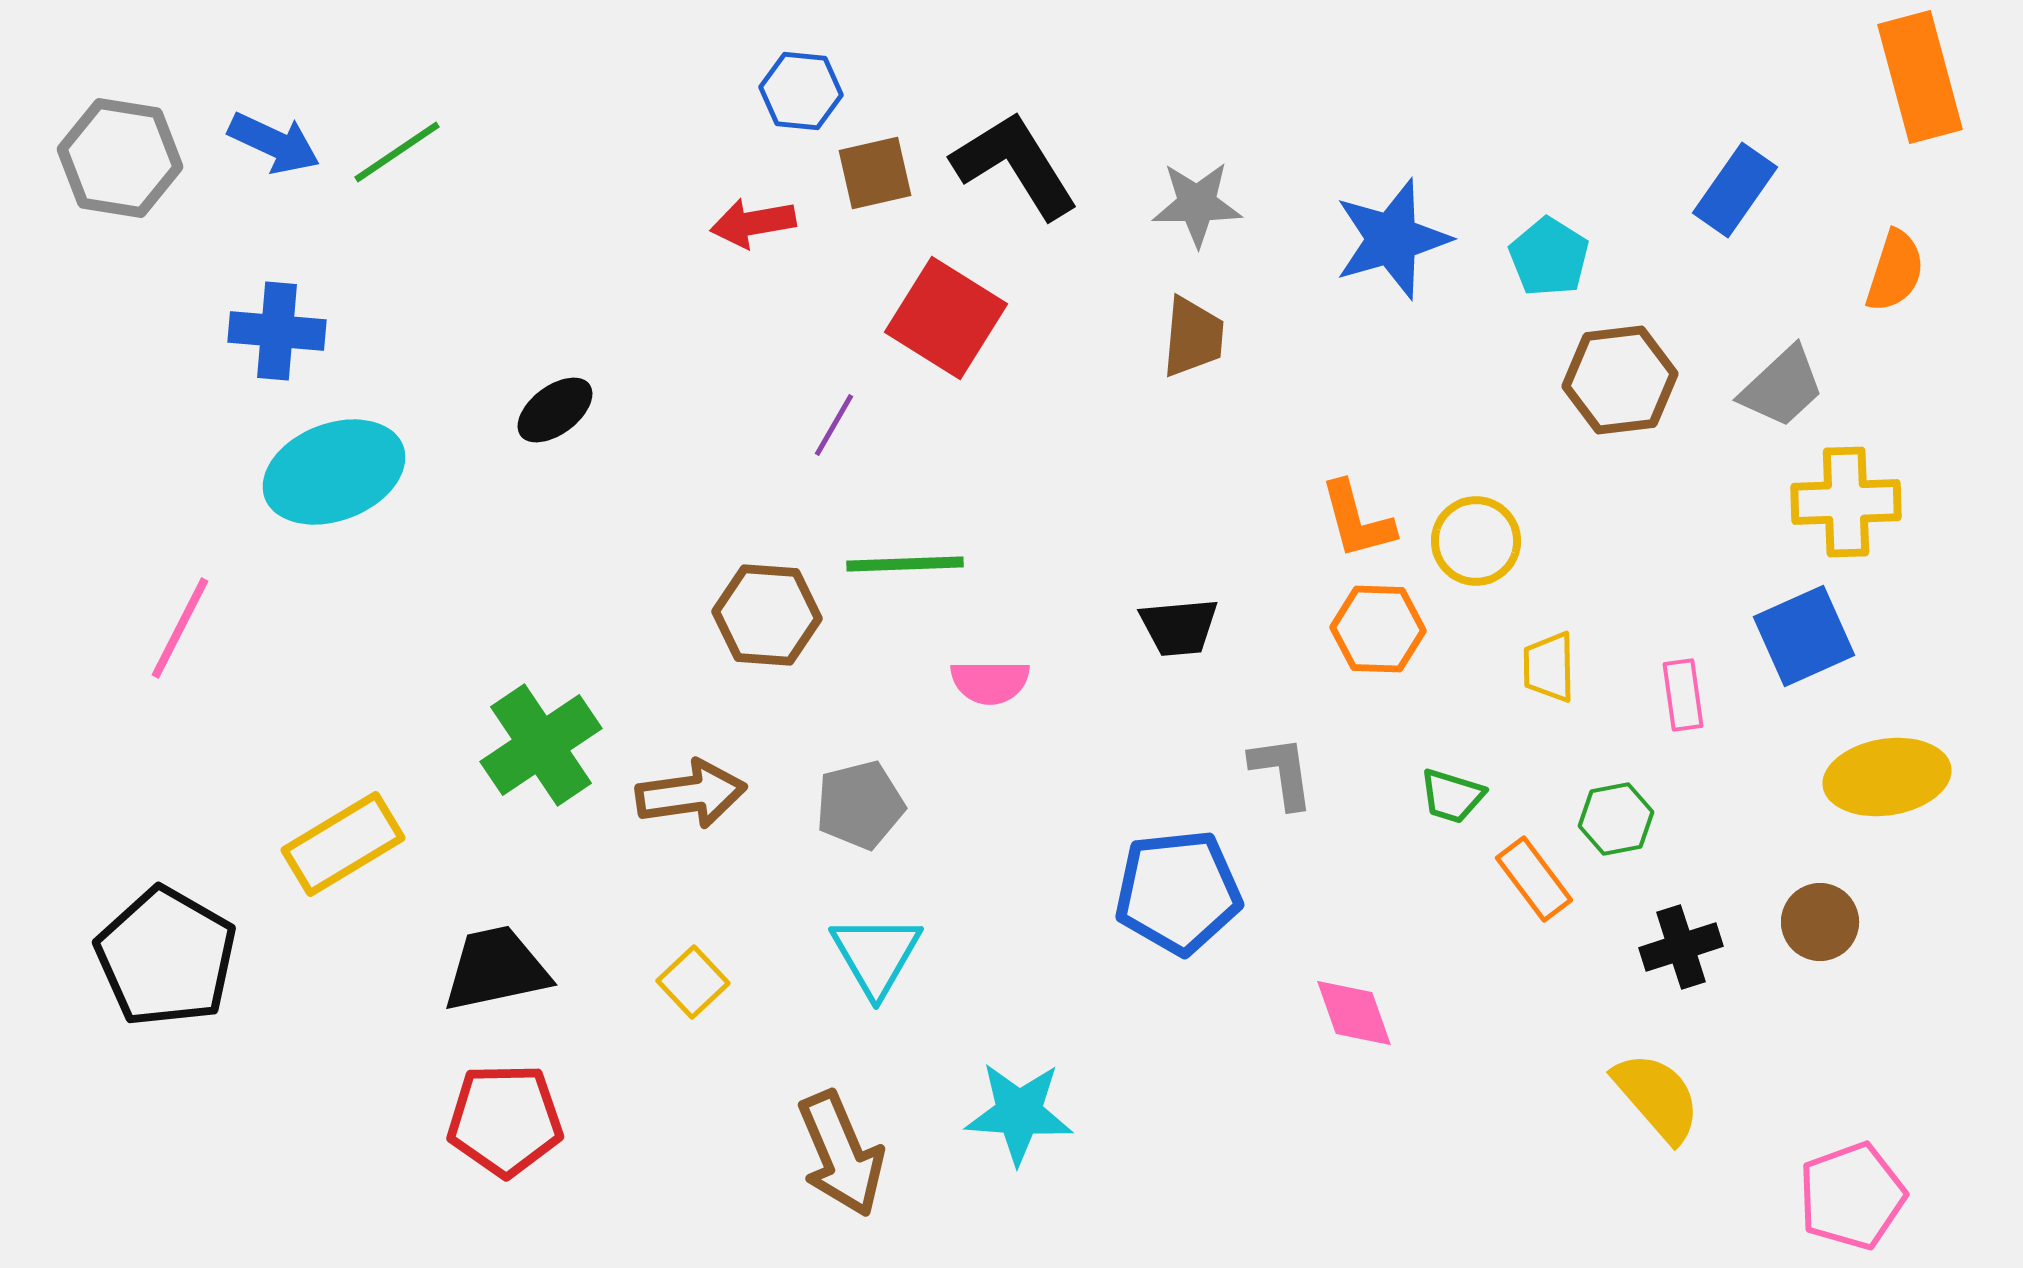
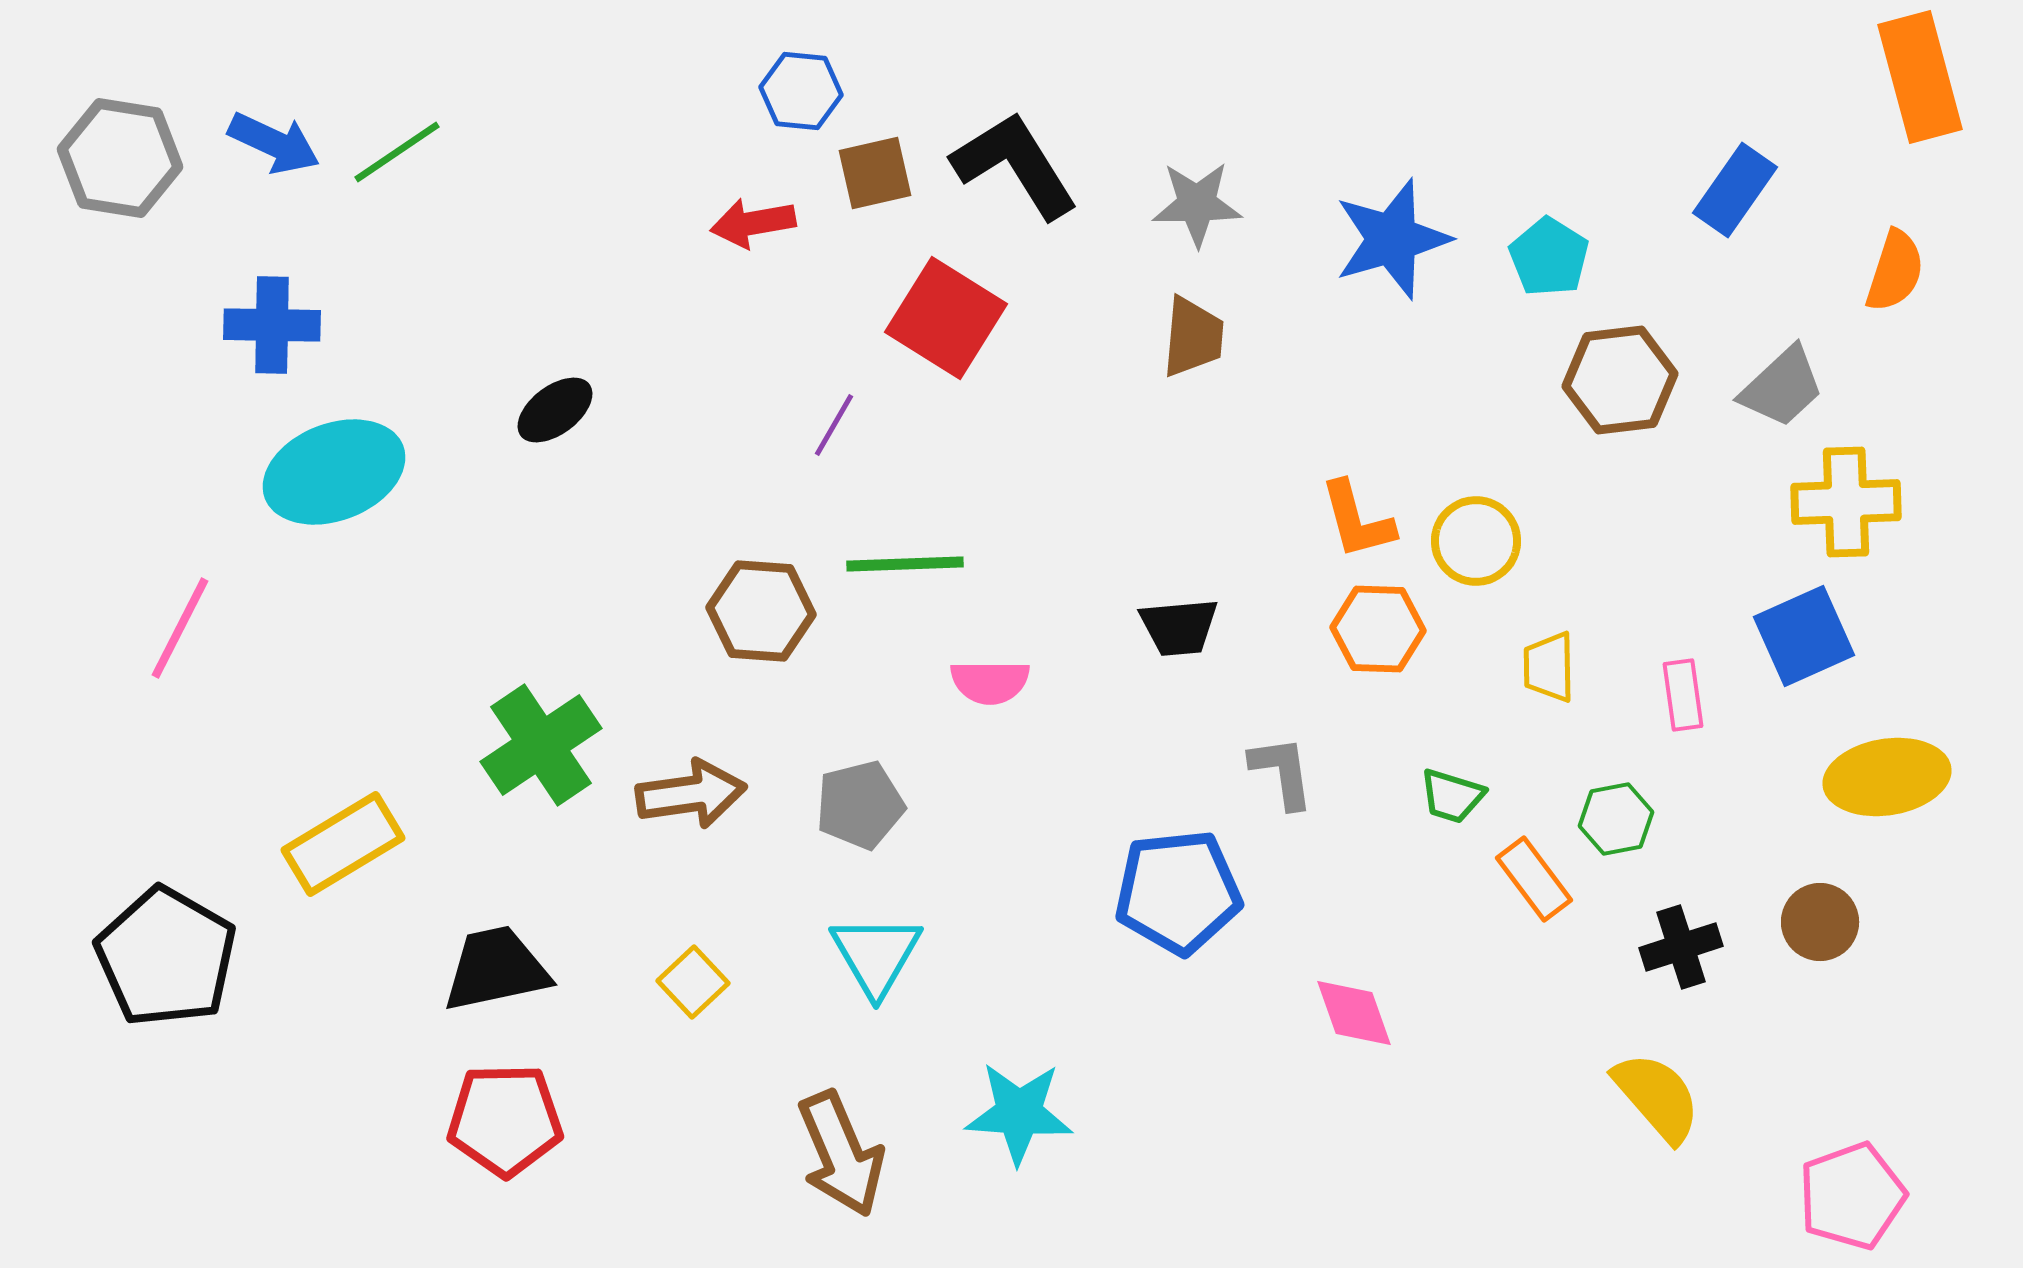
blue cross at (277, 331): moved 5 px left, 6 px up; rotated 4 degrees counterclockwise
brown hexagon at (767, 615): moved 6 px left, 4 px up
